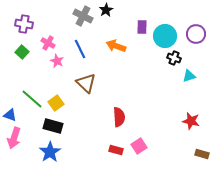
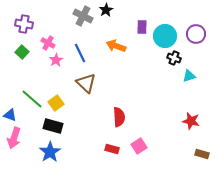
blue line: moved 4 px down
pink star: moved 1 px left, 1 px up; rotated 16 degrees clockwise
red rectangle: moved 4 px left, 1 px up
